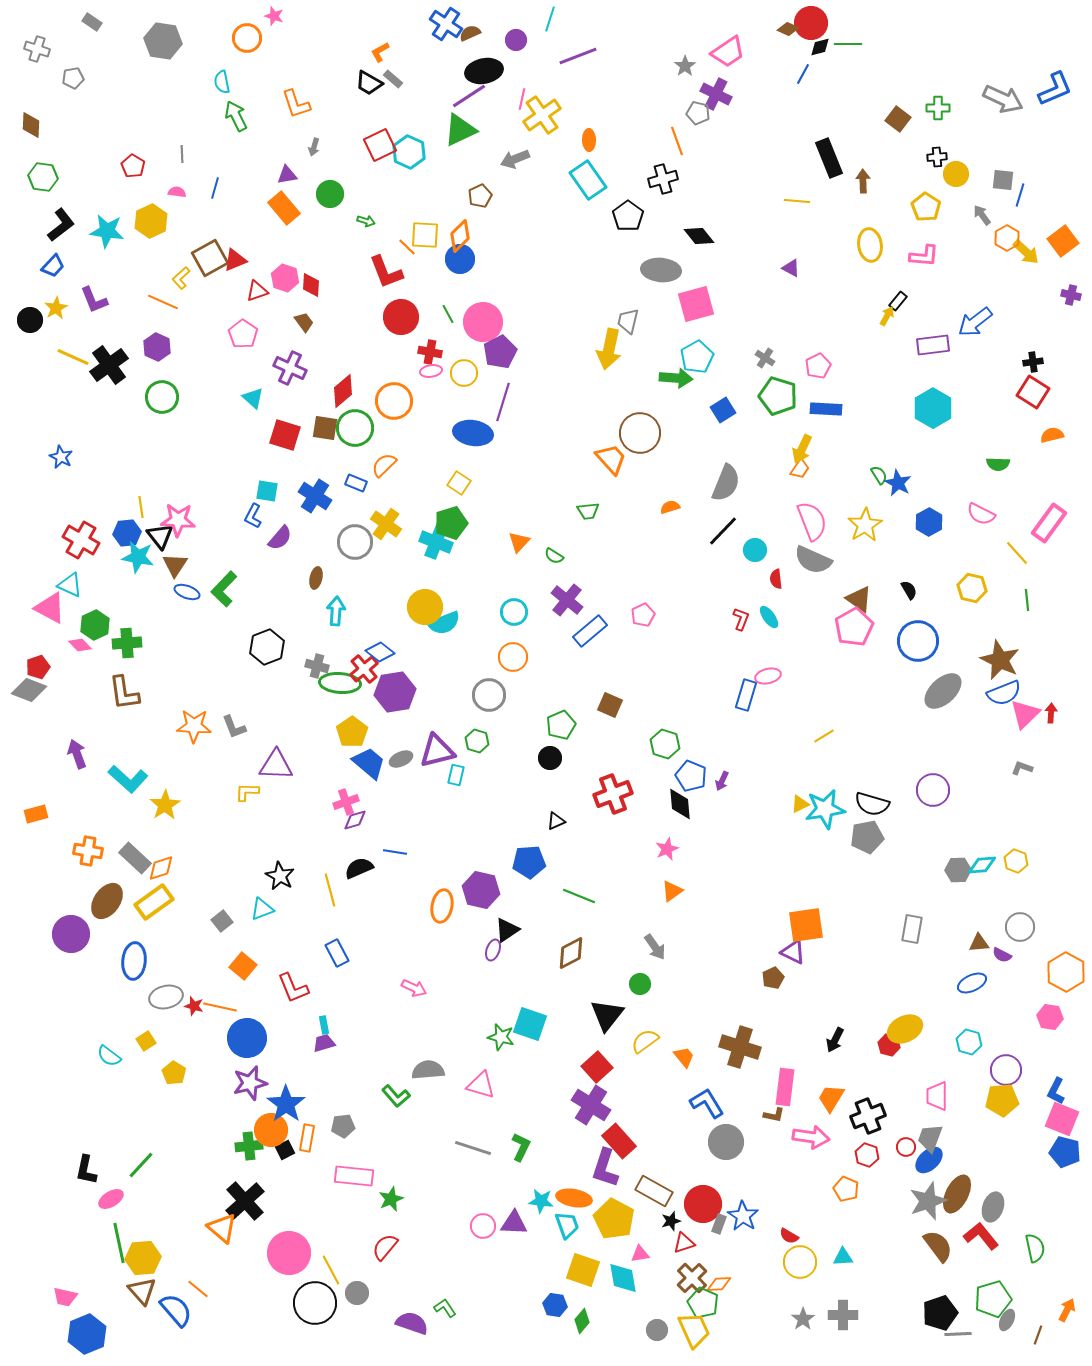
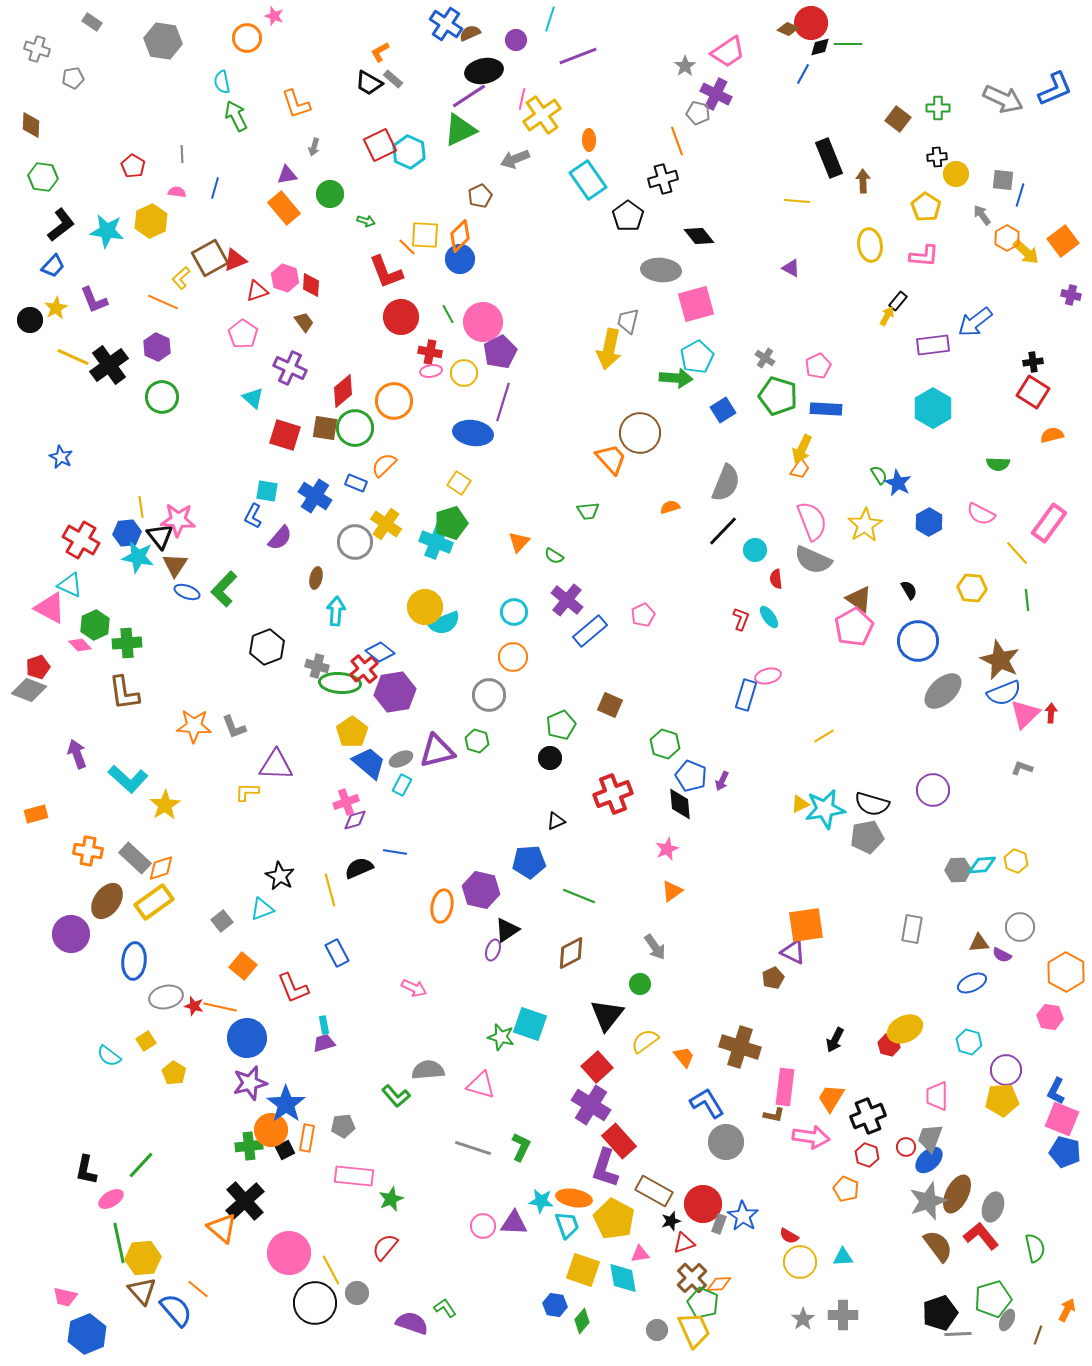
yellow hexagon at (972, 588): rotated 8 degrees counterclockwise
cyan rectangle at (456, 775): moved 54 px left, 10 px down; rotated 15 degrees clockwise
